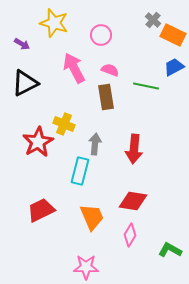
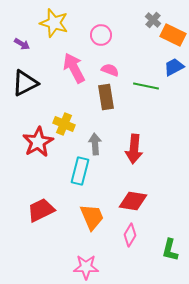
gray arrow: rotated 10 degrees counterclockwise
green L-shape: rotated 105 degrees counterclockwise
